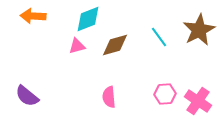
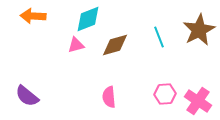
cyan line: rotated 15 degrees clockwise
pink triangle: moved 1 px left, 1 px up
